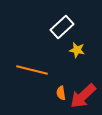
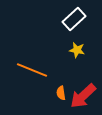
white rectangle: moved 12 px right, 8 px up
orange line: rotated 8 degrees clockwise
